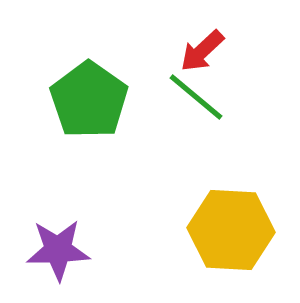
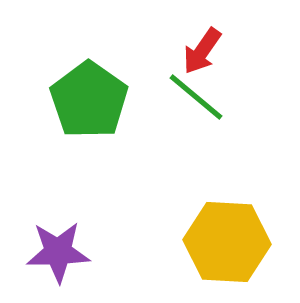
red arrow: rotated 12 degrees counterclockwise
yellow hexagon: moved 4 px left, 12 px down
purple star: moved 2 px down
